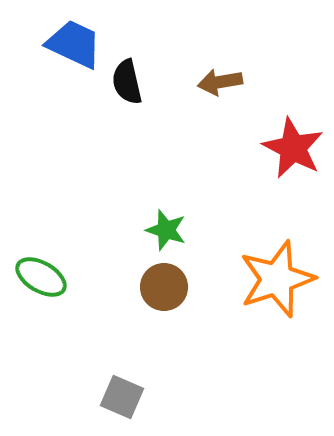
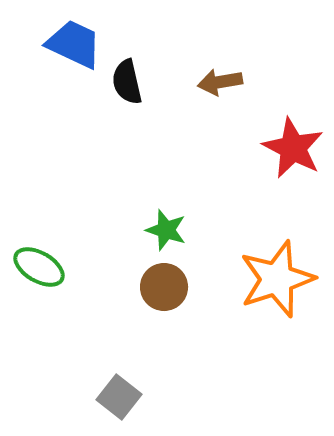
green ellipse: moved 2 px left, 10 px up
gray square: moved 3 px left; rotated 15 degrees clockwise
